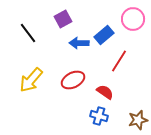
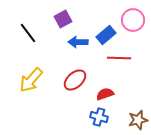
pink circle: moved 1 px down
blue rectangle: moved 2 px right
blue arrow: moved 1 px left, 1 px up
red line: moved 3 px up; rotated 60 degrees clockwise
red ellipse: moved 2 px right; rotated 15 degrees counterclockwise
red semicircle: moved 2 px down; rotated 54 degrees counterclockwise
blue cross: moved 1 px down
